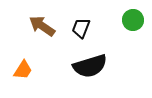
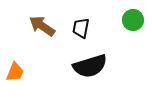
black trapezoid: rotated 10 degrees counterclockwise
orange trapezoid: moved 8 px left, 2 px down; rotated 10 degrees counterclockwise
